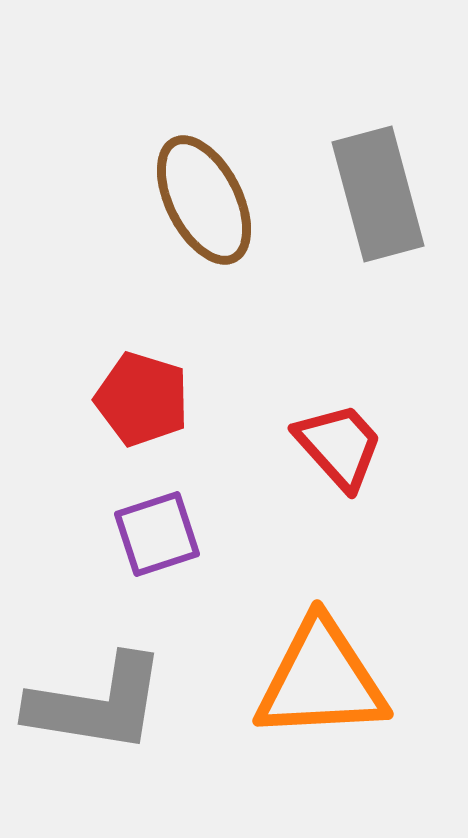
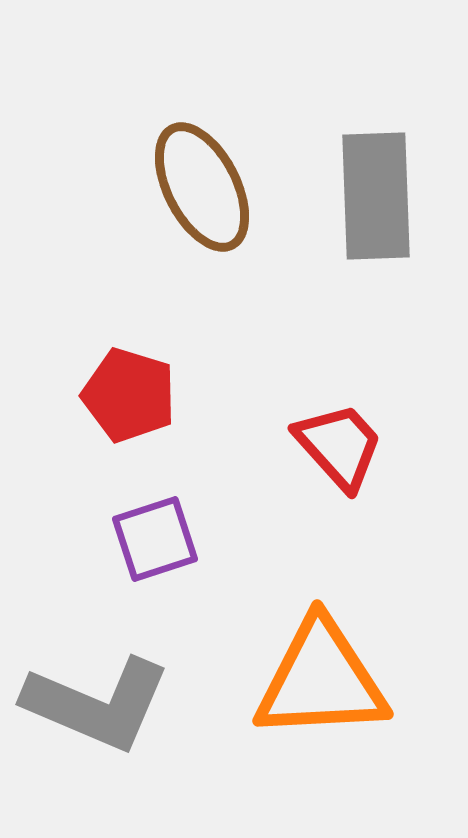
gray rectangle: moved 2 px left, 2 px down; rotated 13 degrees clockwise
brown ellipse: moved 2 px left, 13 px up
red pentagon: moved 13 px left, 4 px up
purple square: moved 2 px left, 5 px down
gray L-shape: rotated 14 degrees clockwise
